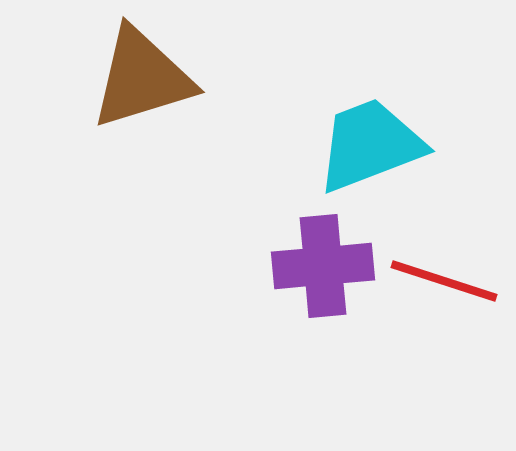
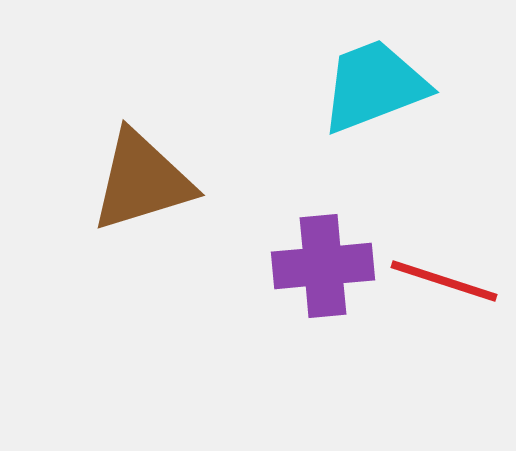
brown triangle: moved 103 px down
cyan trapezoid: moved 4 px right, 59 px up
